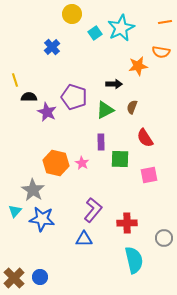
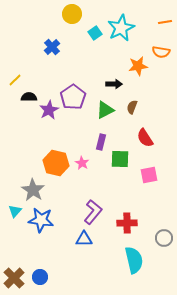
yellow line: rotated 64 degrees clockwise
purple pentagon: moved 1 px left; rotated 20 degrees clockwise
purple star: moved 2 px right, 2 px up; rotated 18 degrees clockwise
purple rectangle: rotated 14 degrees clockwise
purple L-shape: moved 2 px down
blue star: moved 1 px left, 1 px down
